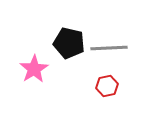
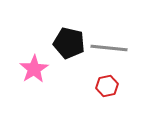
gray line: rotated 9 degrees clockwise
